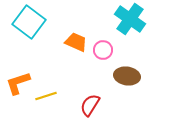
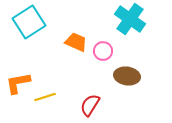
cyan square: rotated 20 degrees clockwise
pink circle: moved 1 px down
orange L-shape: rotated 8 degrees clockwise
yellow line: moved 1 px left, 1 px down
